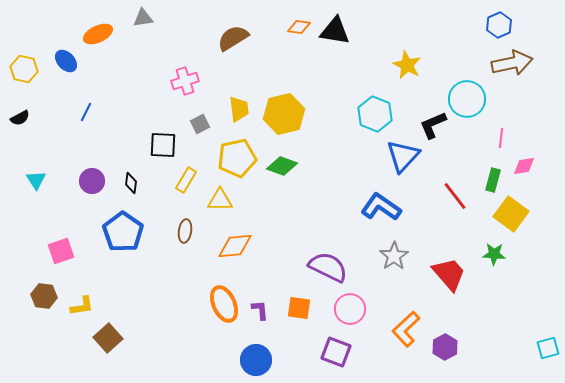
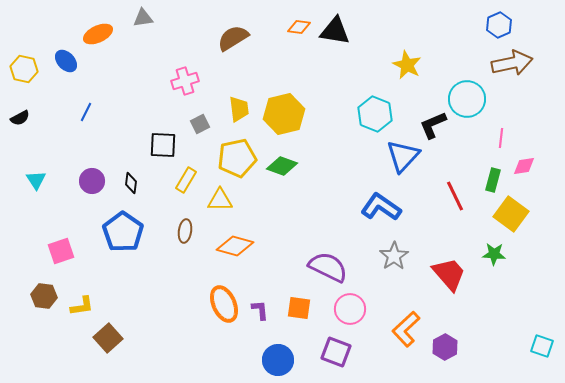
red line at (455, 196): rotated 12 degrees clockwise
orange diamond at (235, 246): rotated 21 degrees clockwise
cyan square at (548, 348): moved 6 px left, 2 px up; rotated 35 degrees clockwise
blue circle at (256, 360): moved 22 px right
